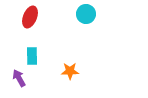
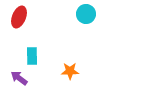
red ellipse: moved 11 px left
purple arrow: rotated 24 degrees counterclockwise
